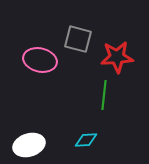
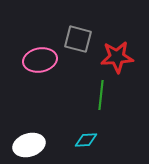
pink ellipse: rotated 24 degrees counterclockwise
green line: moved 3 px left
